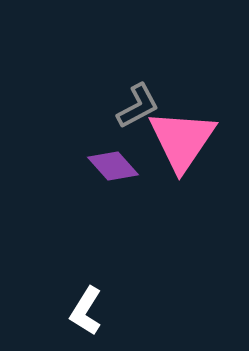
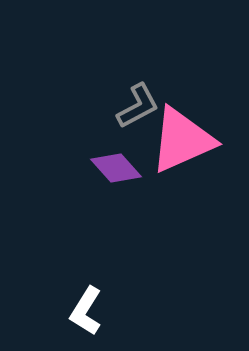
pink triangle: rotated 32 degrees clockwise
purple diamond: moved 3 px right, 2 px down
